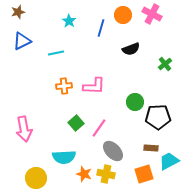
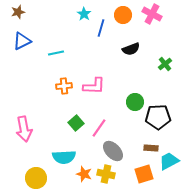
cyan star: moved 15 px right, 7 px up
